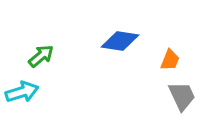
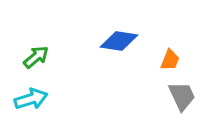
blue diamond: moved 1 px left
green arrow: moved 5 px left, 1 px down
cyan arrow: moved 9 px right, 7 px down
